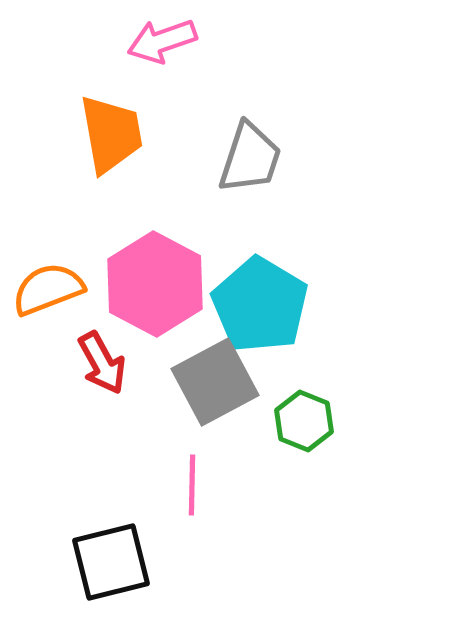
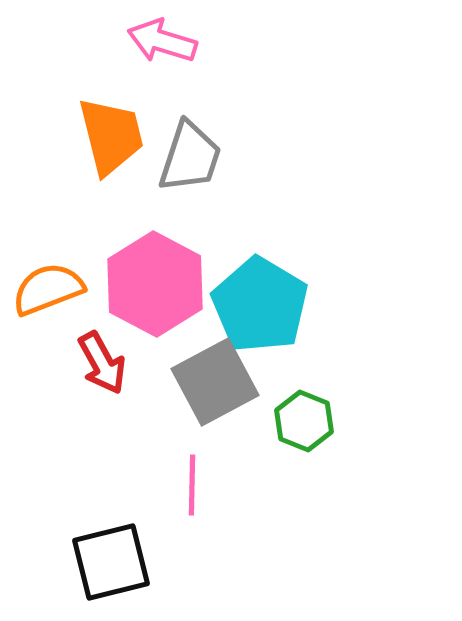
pink arrow: rotated 36 degrees clockwise
orange trapezoid: moved 2 px down; rotated 4 degrees counterclockwise
gray trapezoid: moved 60 px left, 1 px up
